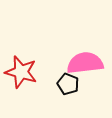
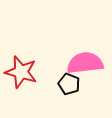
black pentagon: moved 1 px right
